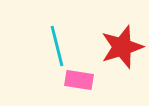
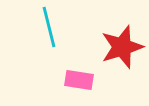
cyan line: moved 8 px left, 19 px up
